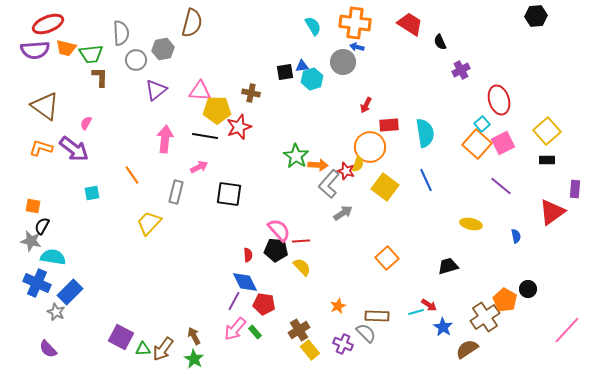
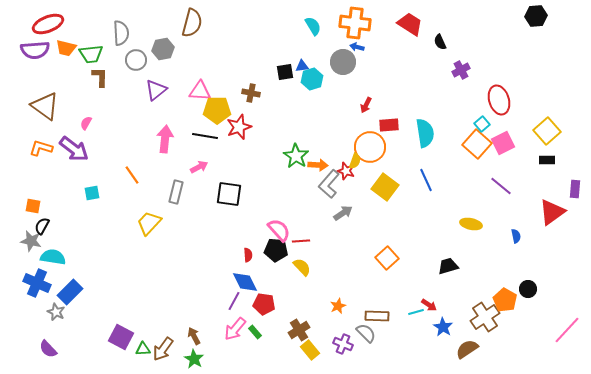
yellow semicircle at (358, 164): moved 3 px left, 3 px up
